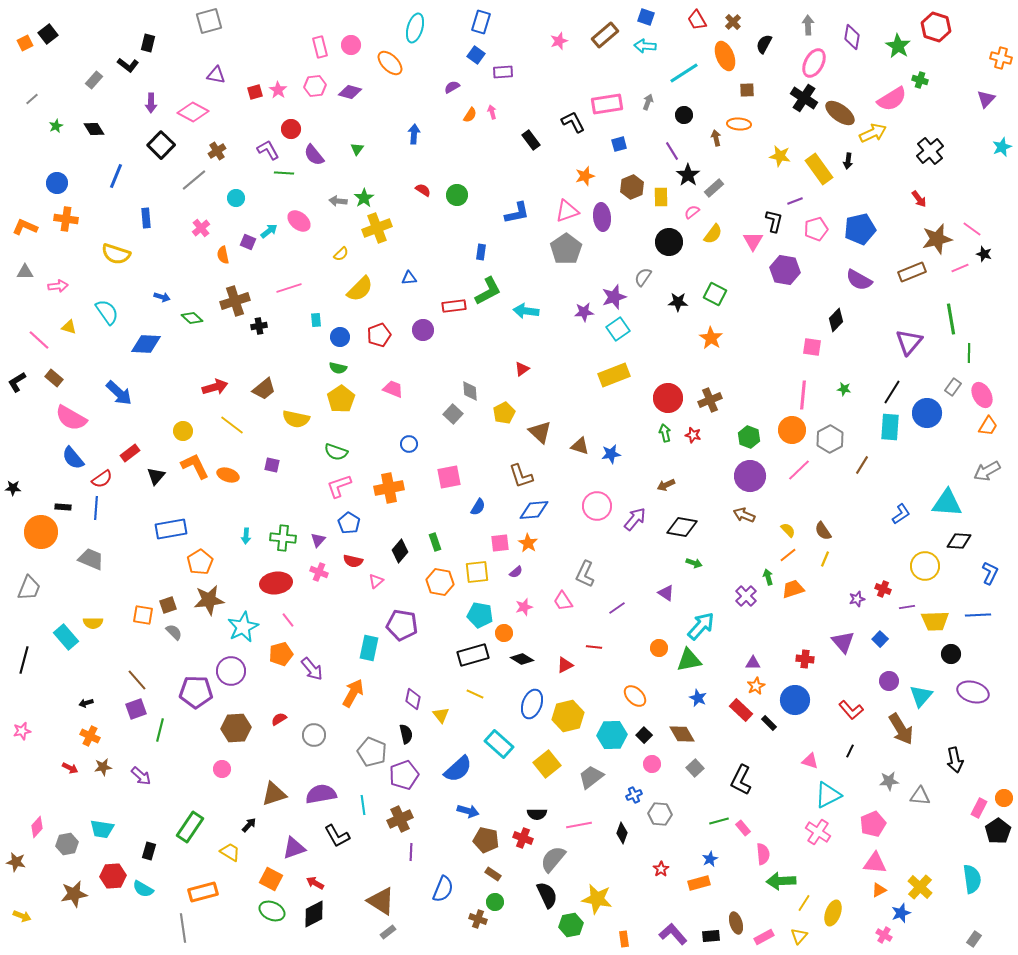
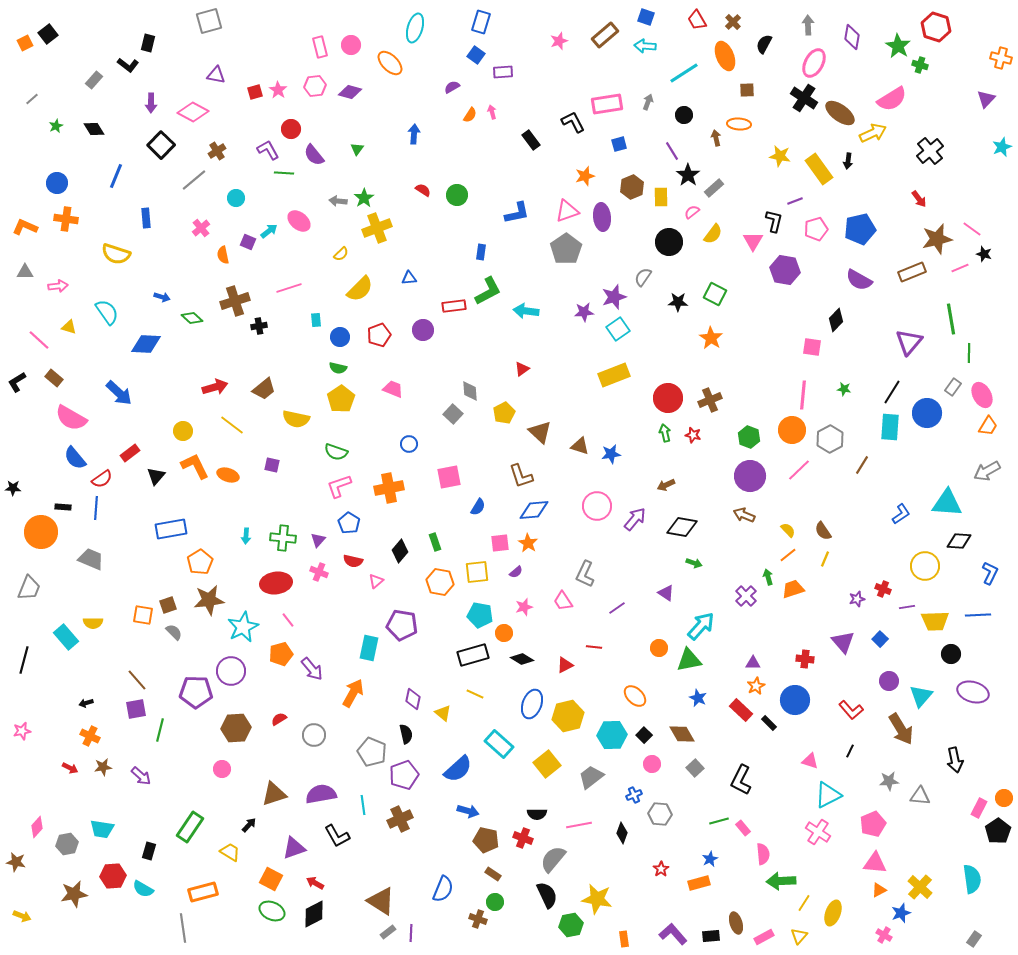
green cross at (920, 80): moved 15 px up
blue semicircle at (73, 458): moved 2 px right
purple square at (136, 709): rotated 10 degrees clockwise
yellow triangle at (441, 715): moved 2 px right, 2 px up; rotated 12 degrees counterclockwise
purple line at (411, 852): moved 81 px down
